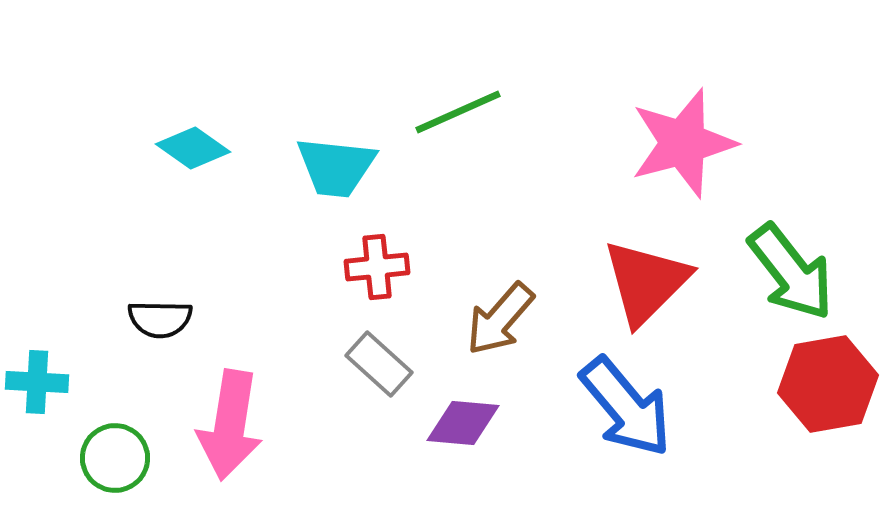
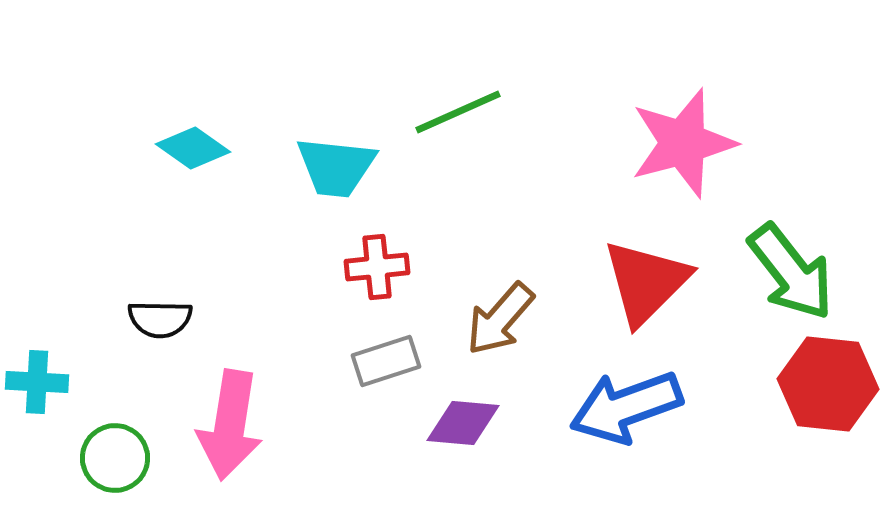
gray rectangle: moved 7 px right, 3 px up; rotated 60 degrees counterclockwise
red hexagon: rotated 16 degrees clockwise
blue arrow: rotated 110 degrees clockwise
